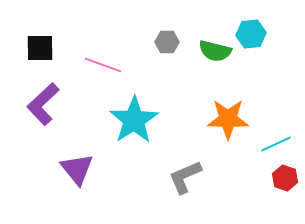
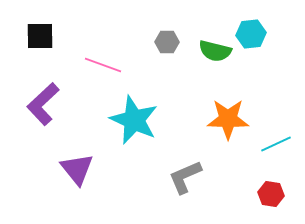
black square: moved 12 px up
cyan star: rotated 15 degrees counterclockwise
red hexagon: moved 14 px left, 16 px down; rotated 10 degrees counterclockwise
